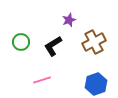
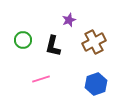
green circle: moved 2 px right, 2 px up
black L-shape: rotated 45 degrees counterclockwise
pink line: moved 1 px left, 1 px up
